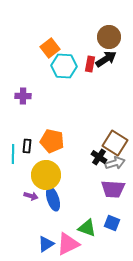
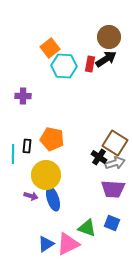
orange pentagon: moved 2 px up
